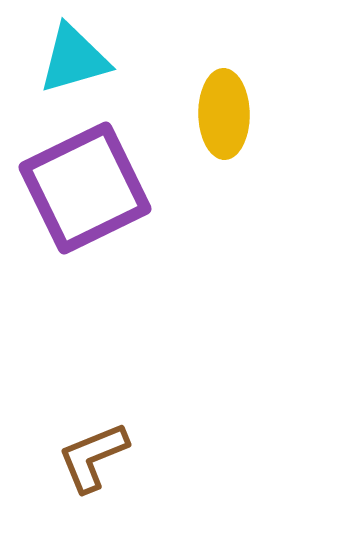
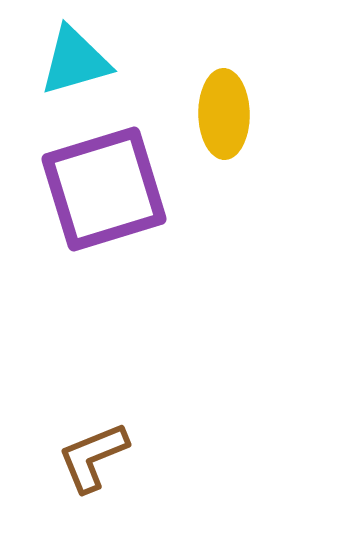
cyan triangle: moved 1 px right, 2 px down
purple square: moved 19 px right, 1 px down; rotated 9 degrees clockwise
